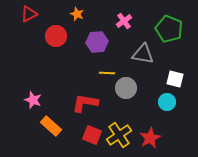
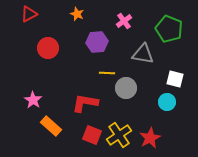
red circle: moved 8 px left, 12 px down
pink star: rotated 12 degrees clockwise
